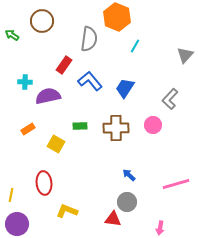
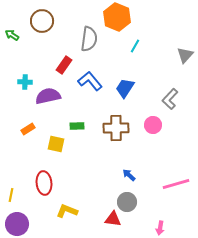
green rectangle: moved 3 px left
yellow square: rotated 18 degrees counterclockwise
